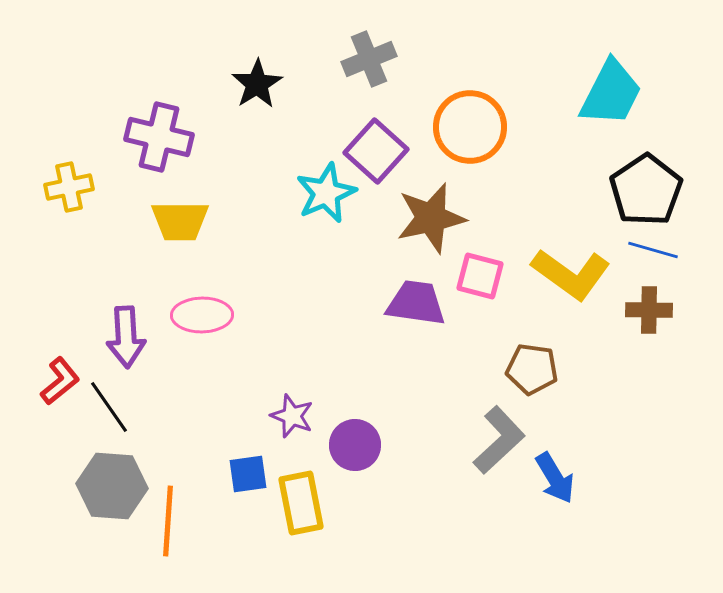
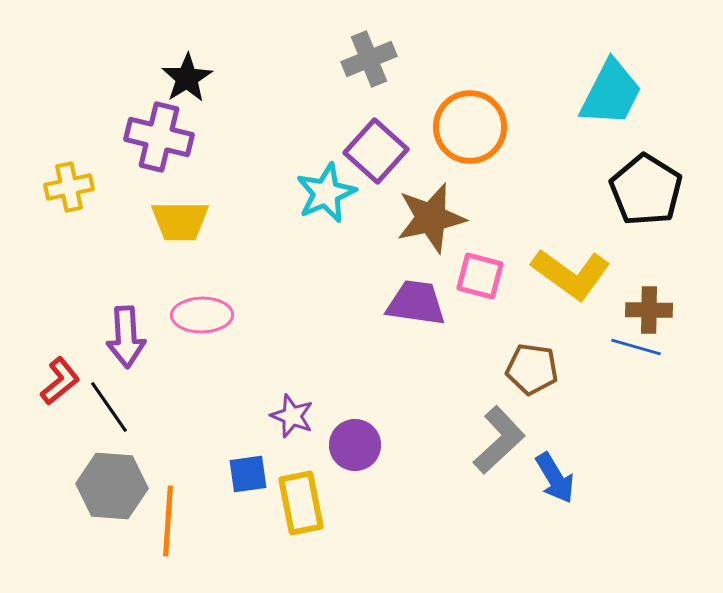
black star: moved 70 px left, 6 px up
black pentagon: rotated 6 degrees counterclockwise
blue line: moved 17 px left, 97 px down
